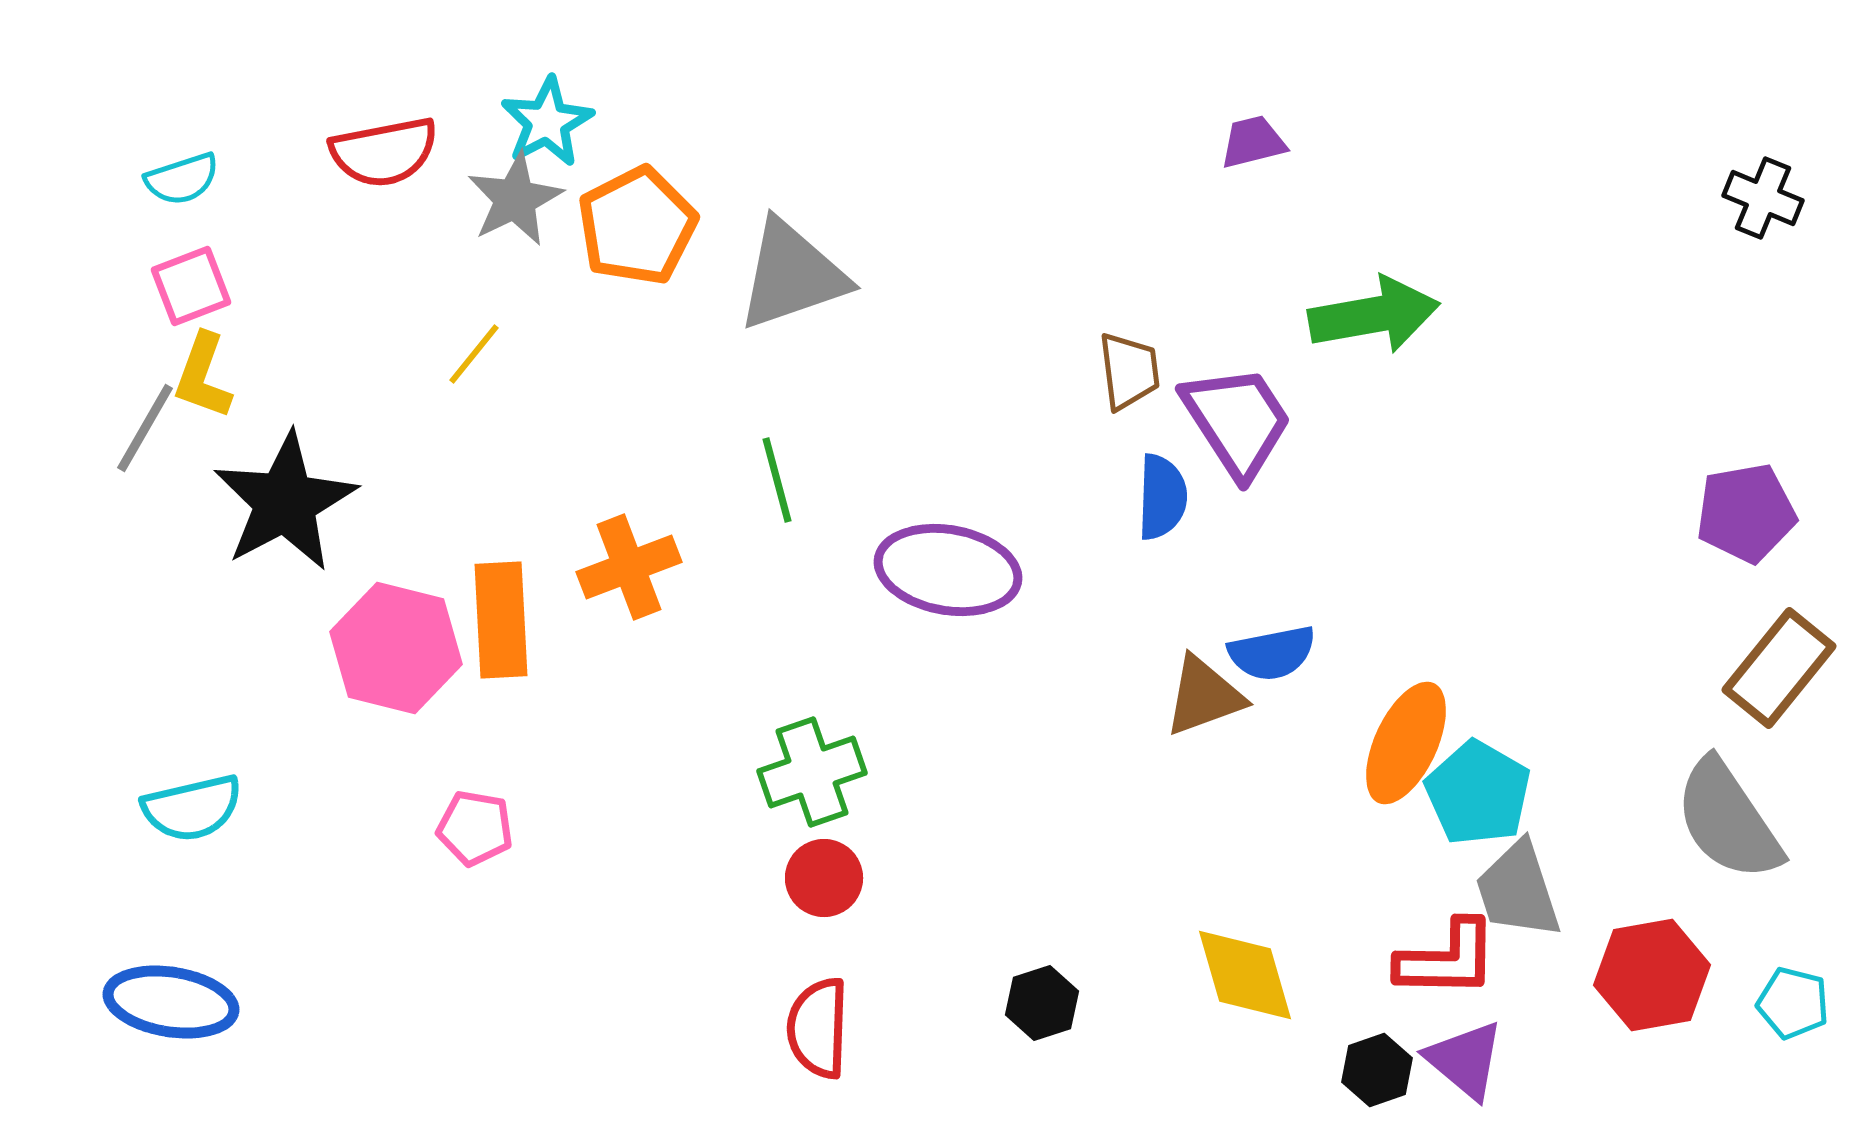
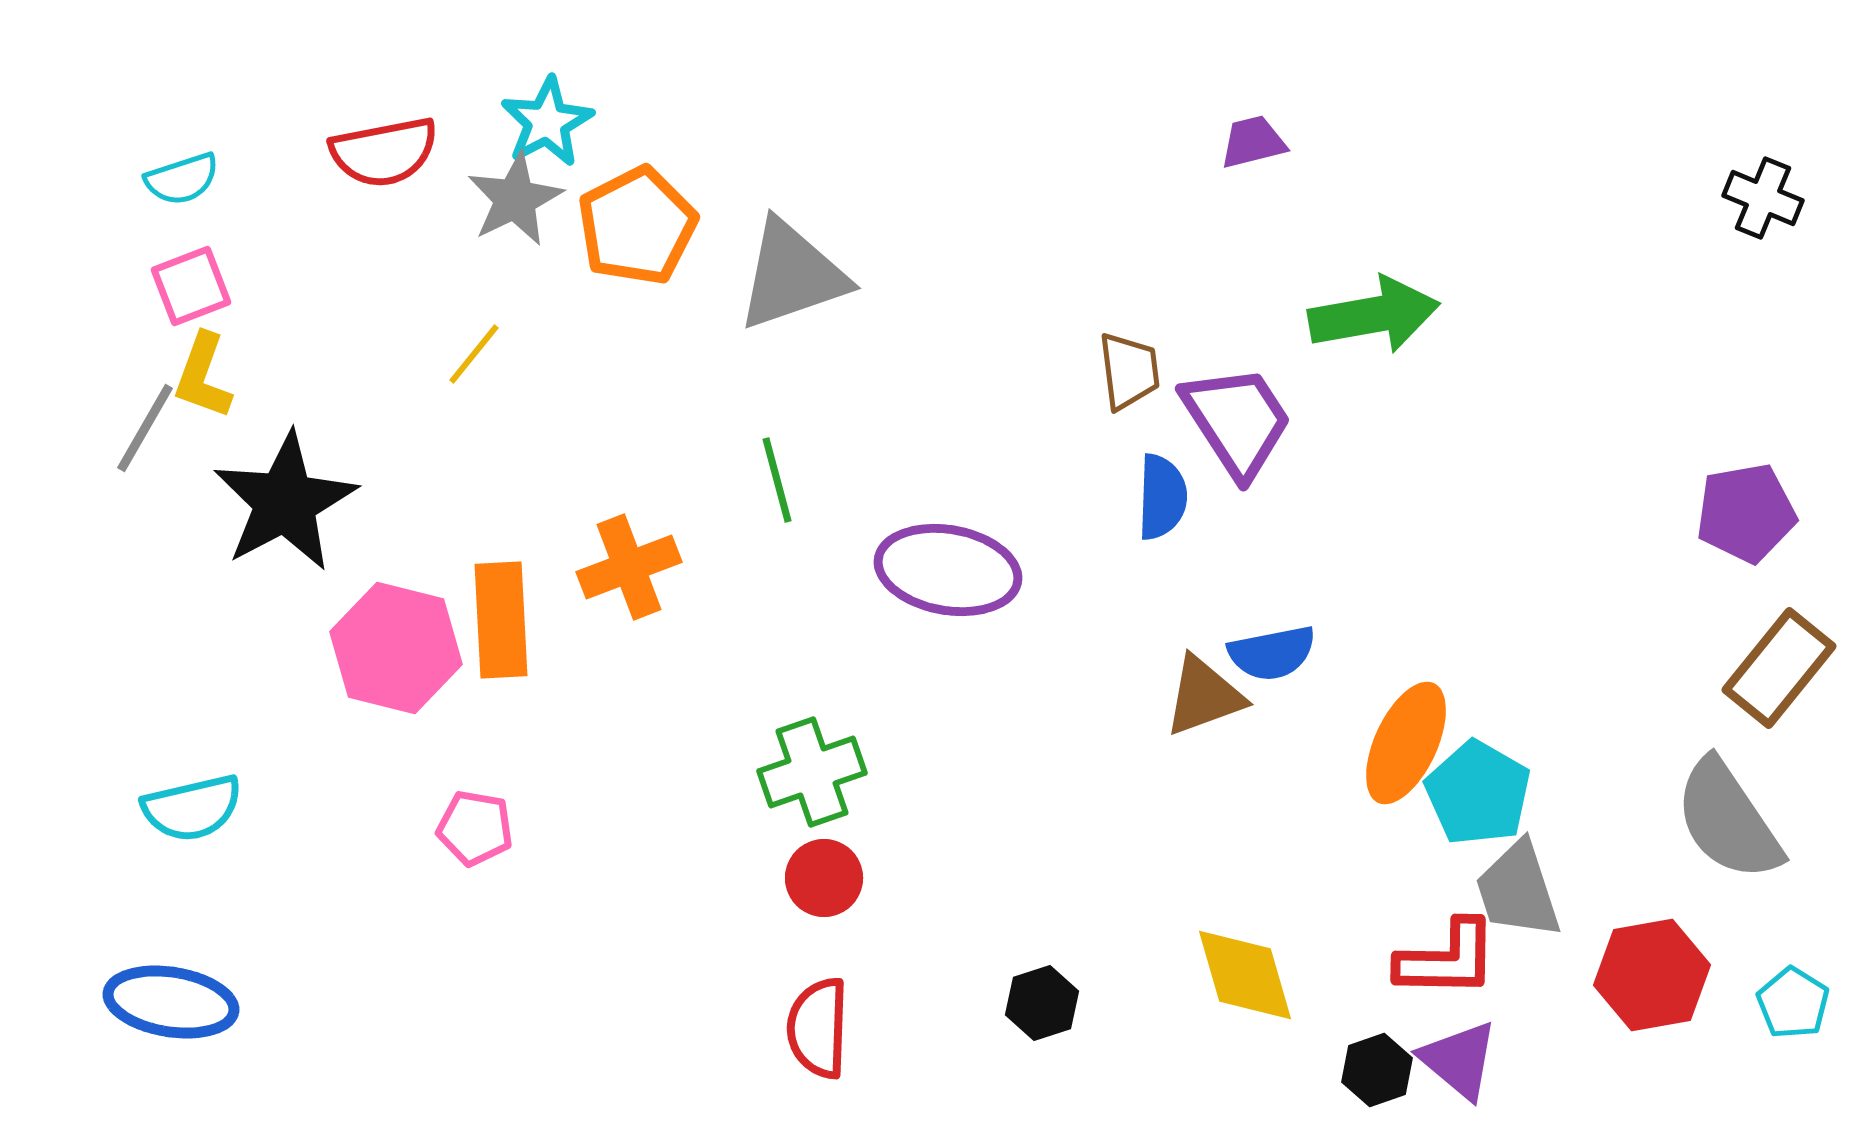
cyan pentagon at (1793, 1003): rotated 18 degrees clockwise
purple triangle at (1465, 1060): moved 6 px left
